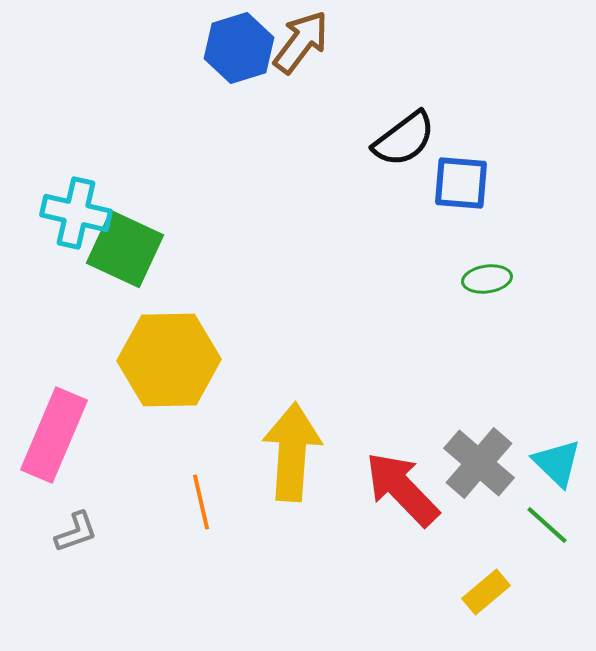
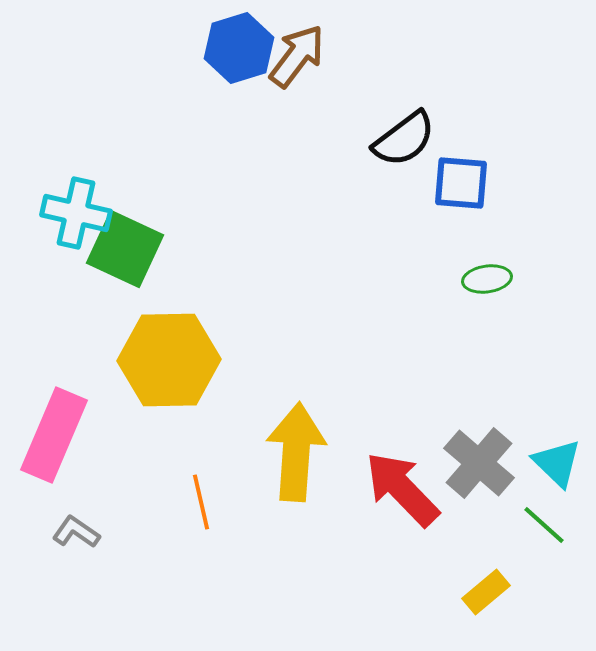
brown arrow: moved 4 px left, 14 px down
yellow arrow: moved 4 px right
green line: moved 3 px left
gray L-shape: rotated 126 degrees counterclockwise
